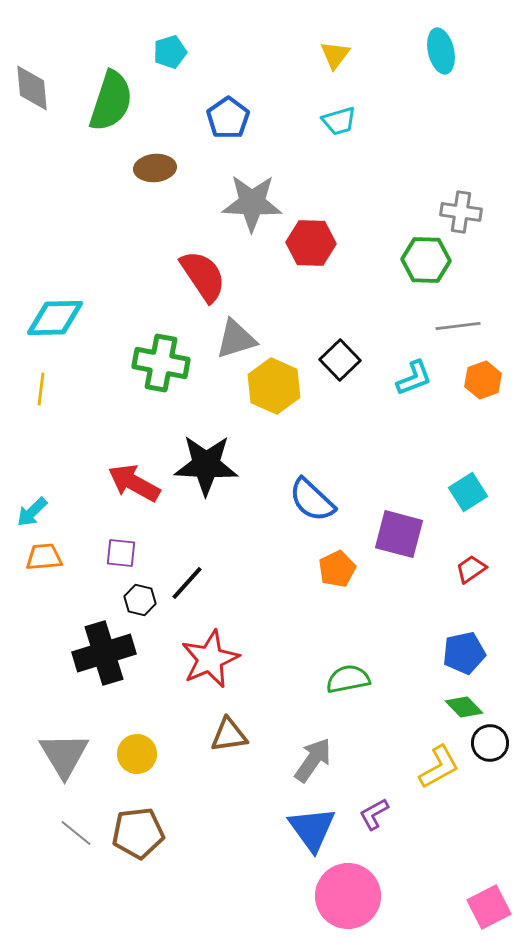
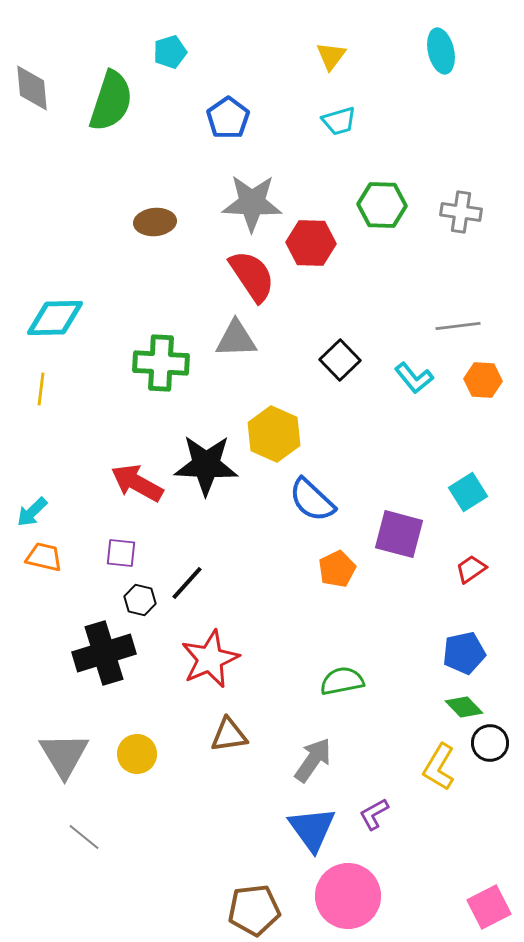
yellow triangle at (335, 55): moved 4 px left, 1 px down
brown ellipse at (155, 168): moved 54 px down
green hexagon at (426, 260): moved 44 px left, 55 px up
red semicircle at (203, 276): moved 49 px right
gray triangle at (236, 339): rotated 15 degrees clockwise
green cross at (161, 363): rotated 8 degrees counterclockwise
cyan L-shape at (414, 378): rotated 72 degrees clockwise
orange hexagon at (483, 380): rotated 24 degrees clockwise
yellow hexagon at (274, 386): moved 48 px down
red arrow at (134, 483): moved 3 px right
orange trapezoid at (44, 557): rotated 18 degrees clockwise
green semicircle at (348, 679): moved 6 px left, 2 px down
yellow L-shape at (439, 767): rotated 150 degrees clockwise
gray line at (76, 833): moved 8 px right, 4 px down
brown pentagon at (138, 833): moved 116 px right, 77 px down
